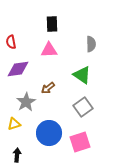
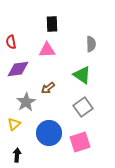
pink triangle: moved 2 px left
yellow triangle: rotated 24 degrees counterclockwise
